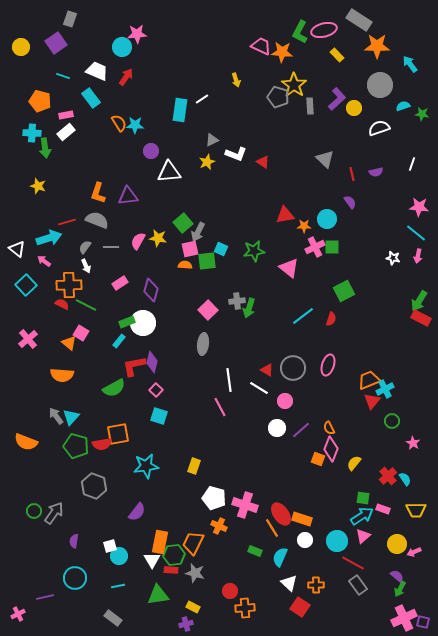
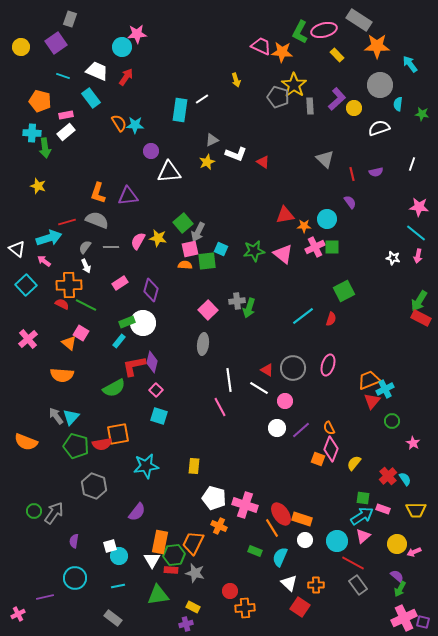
cyan semicircle at (403, 106): moved 5 px left, 2 px up; rotated 64 degrees counterclockwise
pink triangle at (289, 268): moved 6 px left, 14 px up
yellow rectangle at (194, 466): rotated 14 degrees counterclockwise
